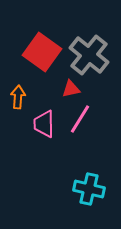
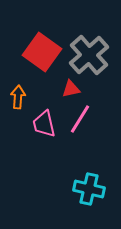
gray cross: rotated 9 degrees clockwise
pink trapezoid: rotated 12 degrees counterclockwise
